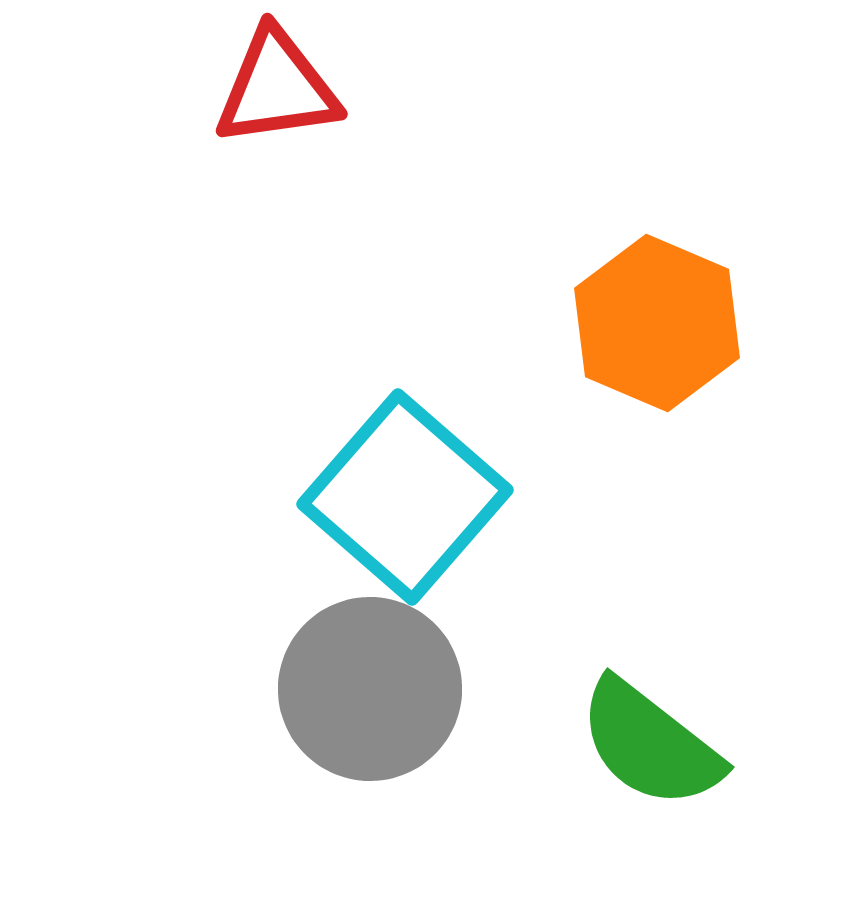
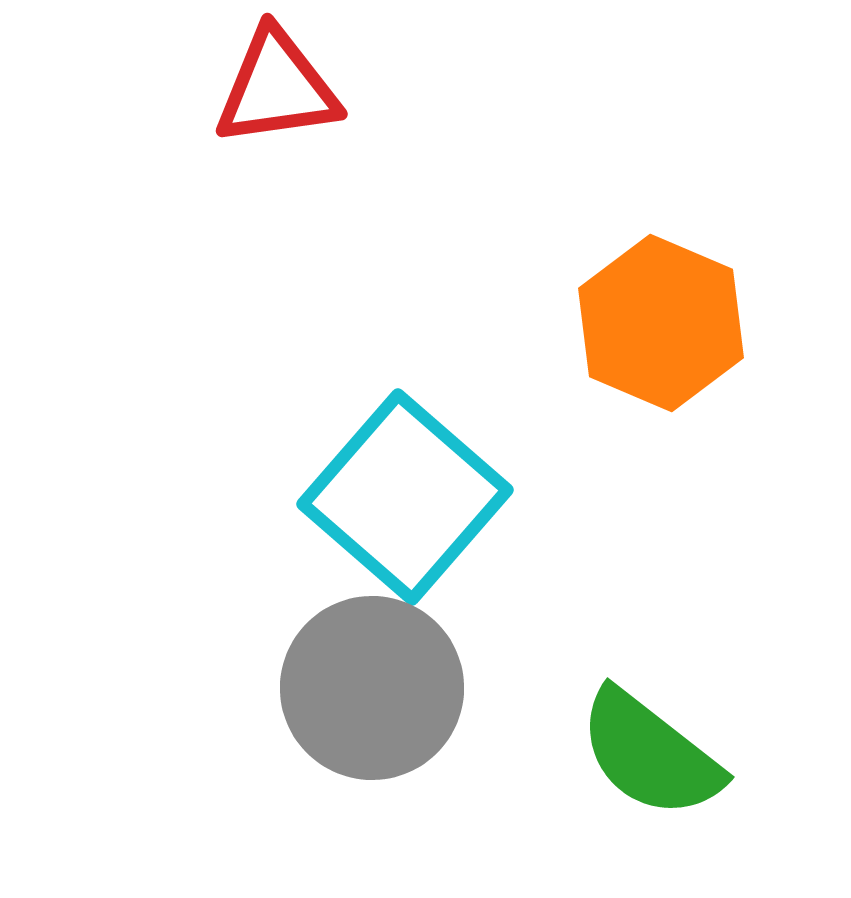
orange hexagon: moved 4 px right
gray circle: moved 2 px right, 1 px up
green semicircle: moved 10 px down
